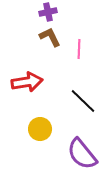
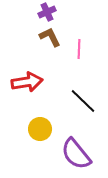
purple cross: moved 1 px left; rotated 12 degrees counterclockwise
purple semicircle: moved 6 px left
